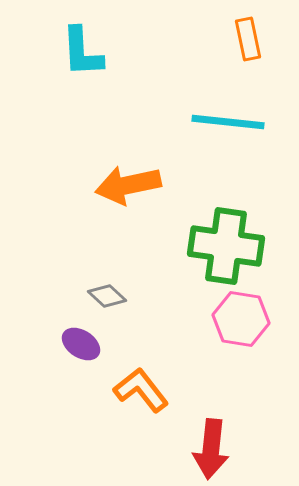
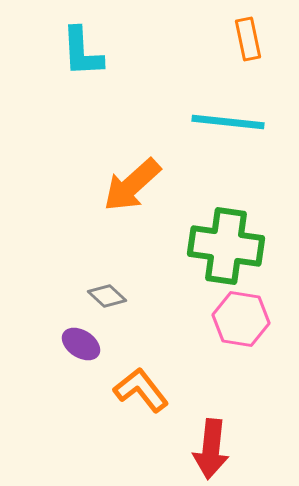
orange arrow: moved 4 px right; rotated 30 degrees counterclockwise
